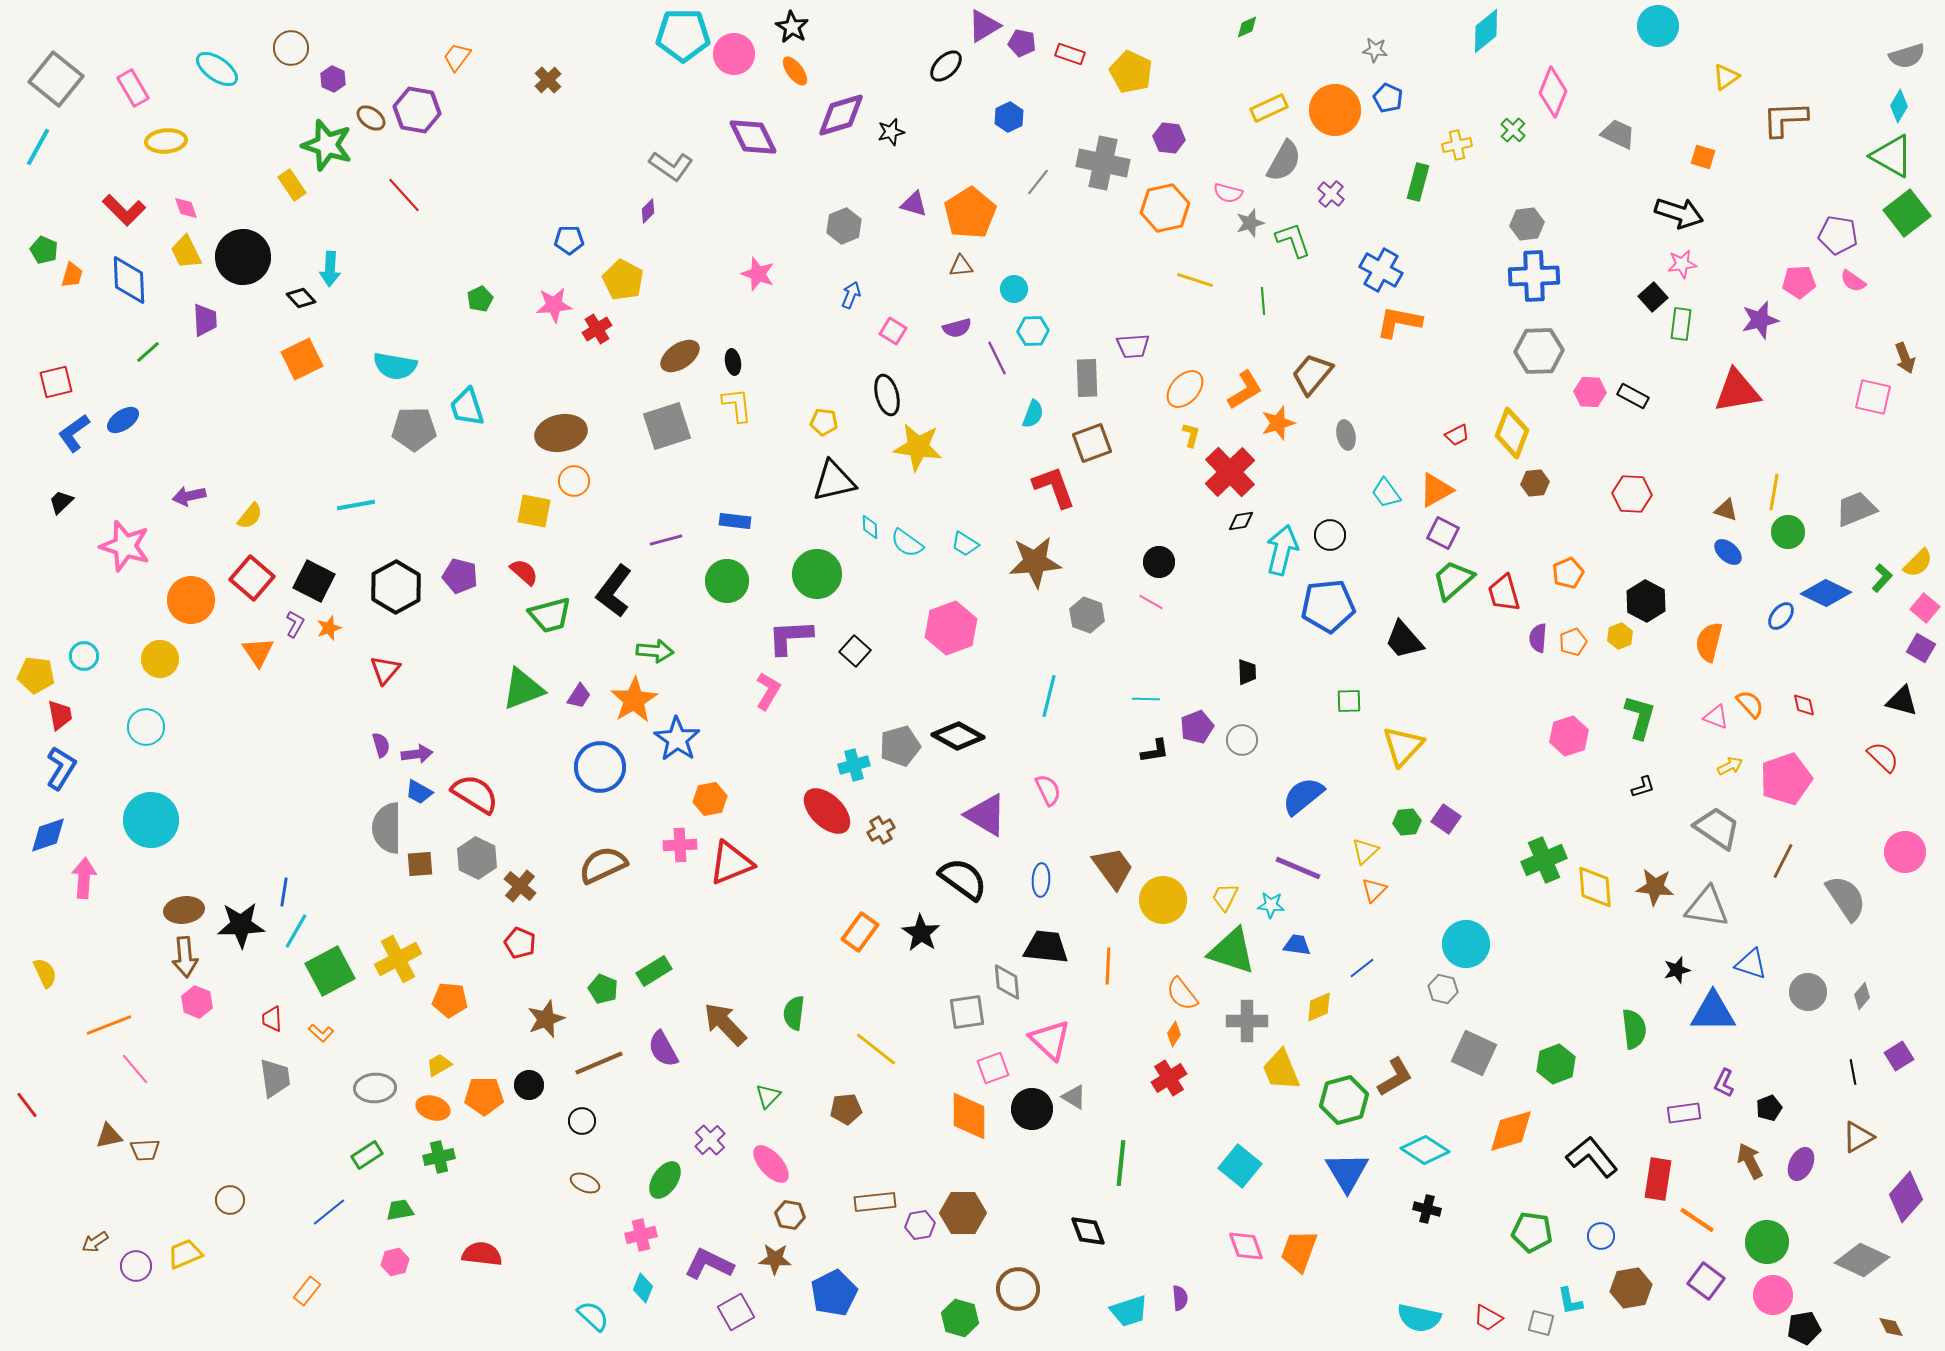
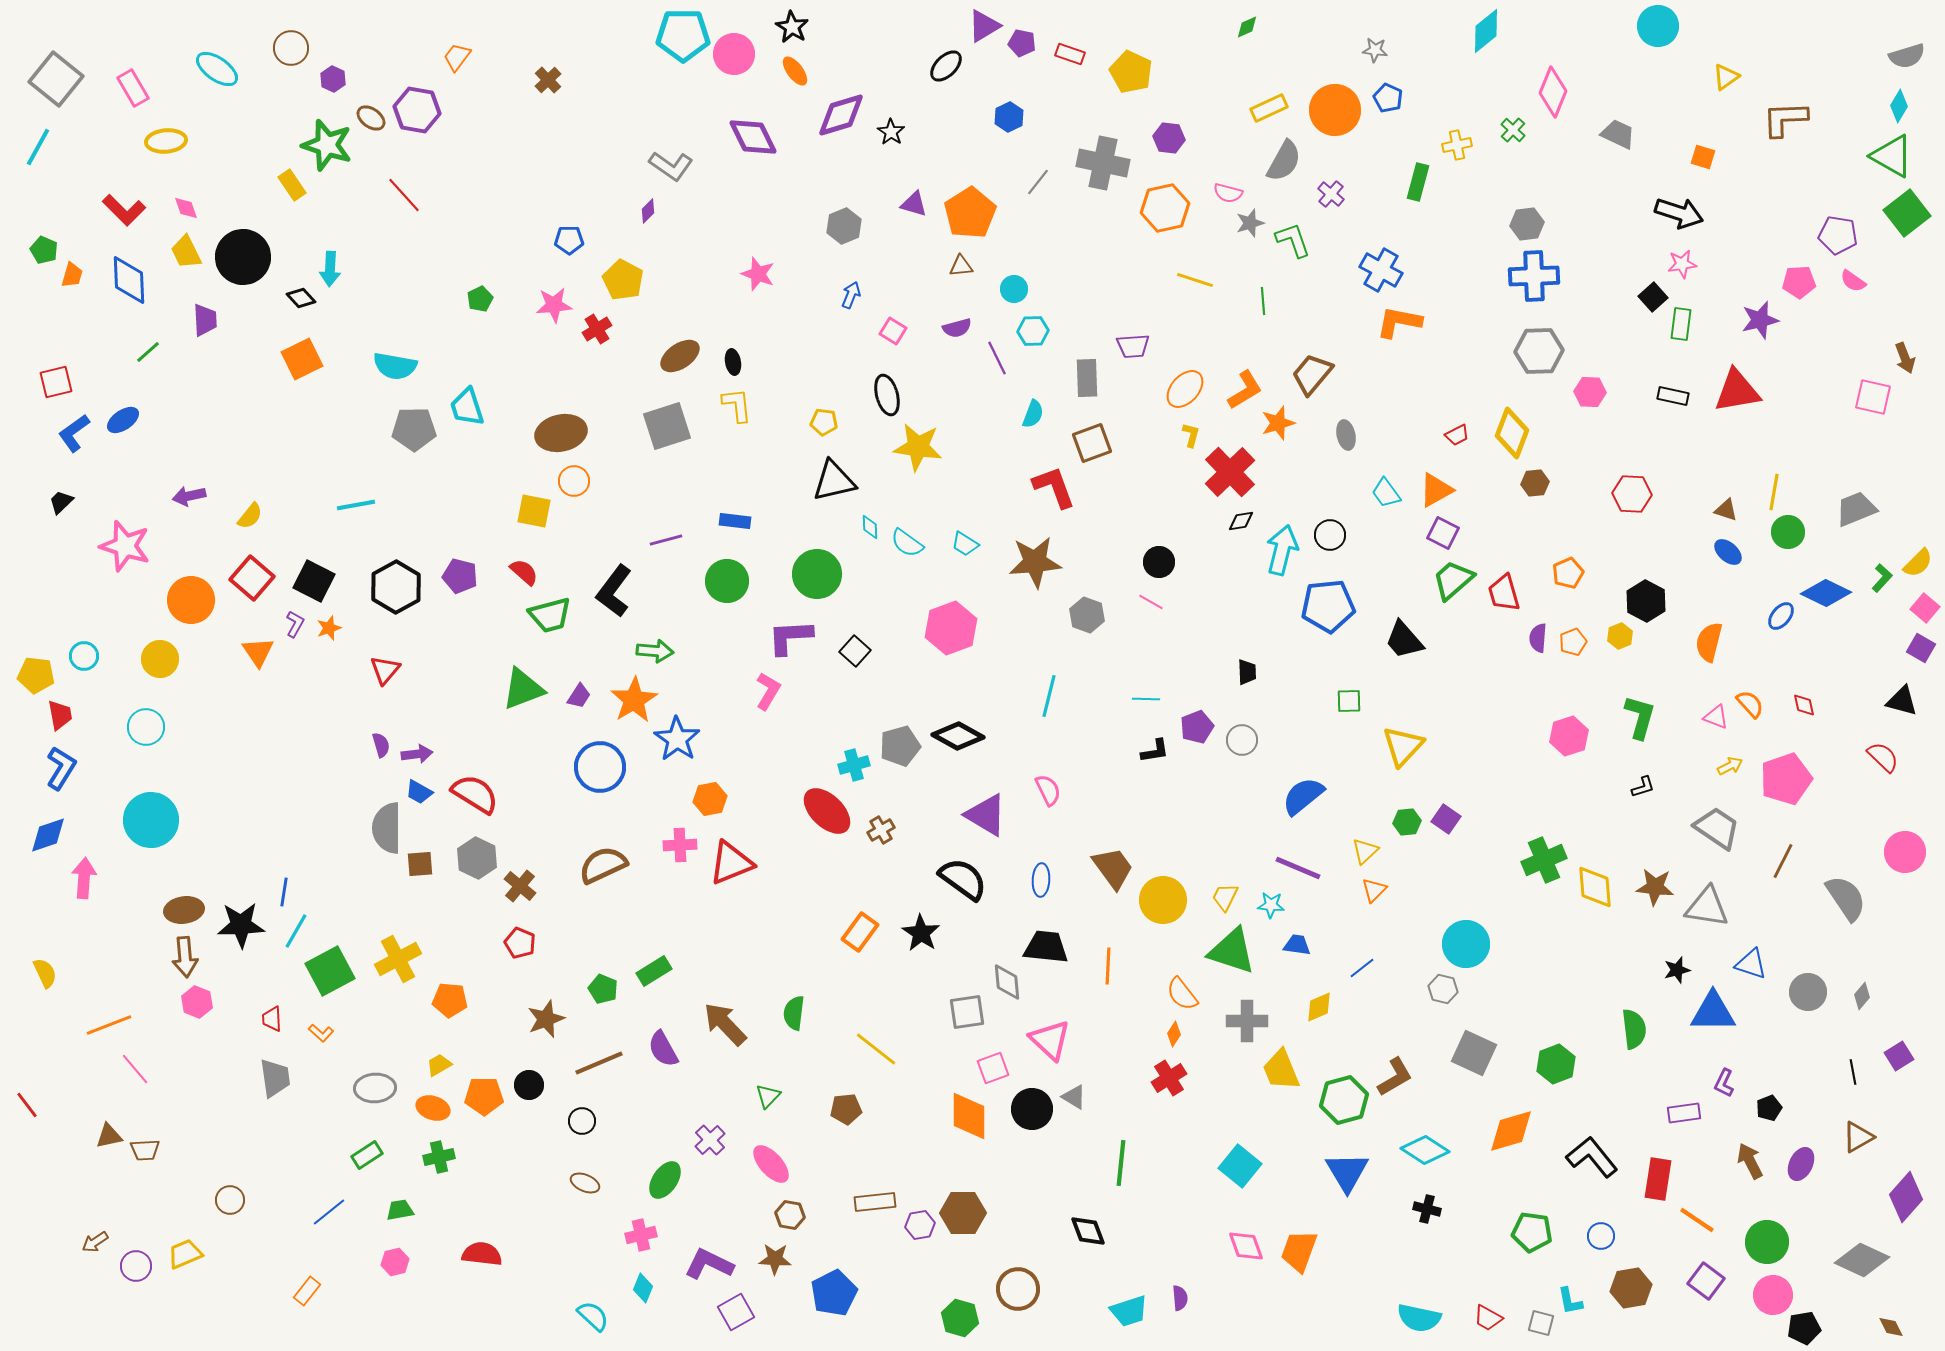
black star at (891, 132): rotated 24 degrees counterclockwise
black rectangle at (1633, 396): moved 40 px right; rotated 16 degrees counterclockwise
